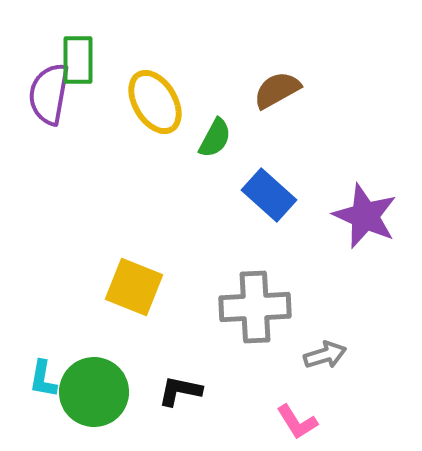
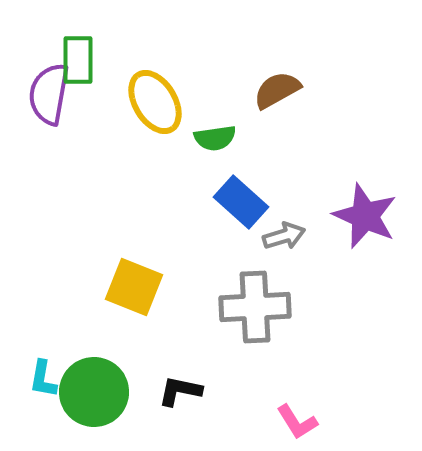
green semicircle: rotated 54 degrees clockwise
blue rectangle: moved 28 px left, 7 px down
gray arrow: moved 41 px left, 119 px up
